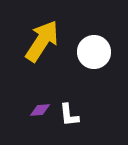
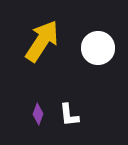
white circle: moved 4 px right, 4 px up
purple diamond: moved 2 px left, 4 px down; rotated 65 degrees counterclockwise
